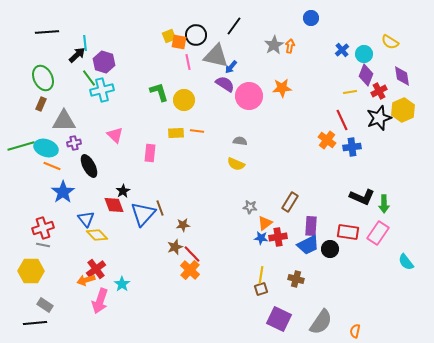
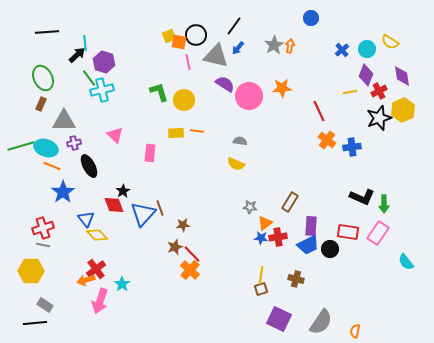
cyan circle at (364, 54): moved 3 px right, 5 px up
blue arrow at (231, 67): moved 7 px right, 19 px up
red line at (342, 120): moved 23 px left, 9 px up
